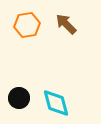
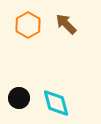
orange hexagon: moved 1 px right; rotated 20 degrees counterclockwise
